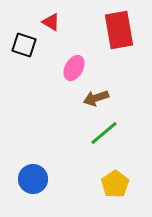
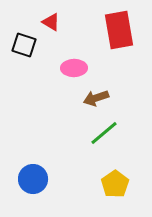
pink ellipse: rotated 60 degrees clockwise
